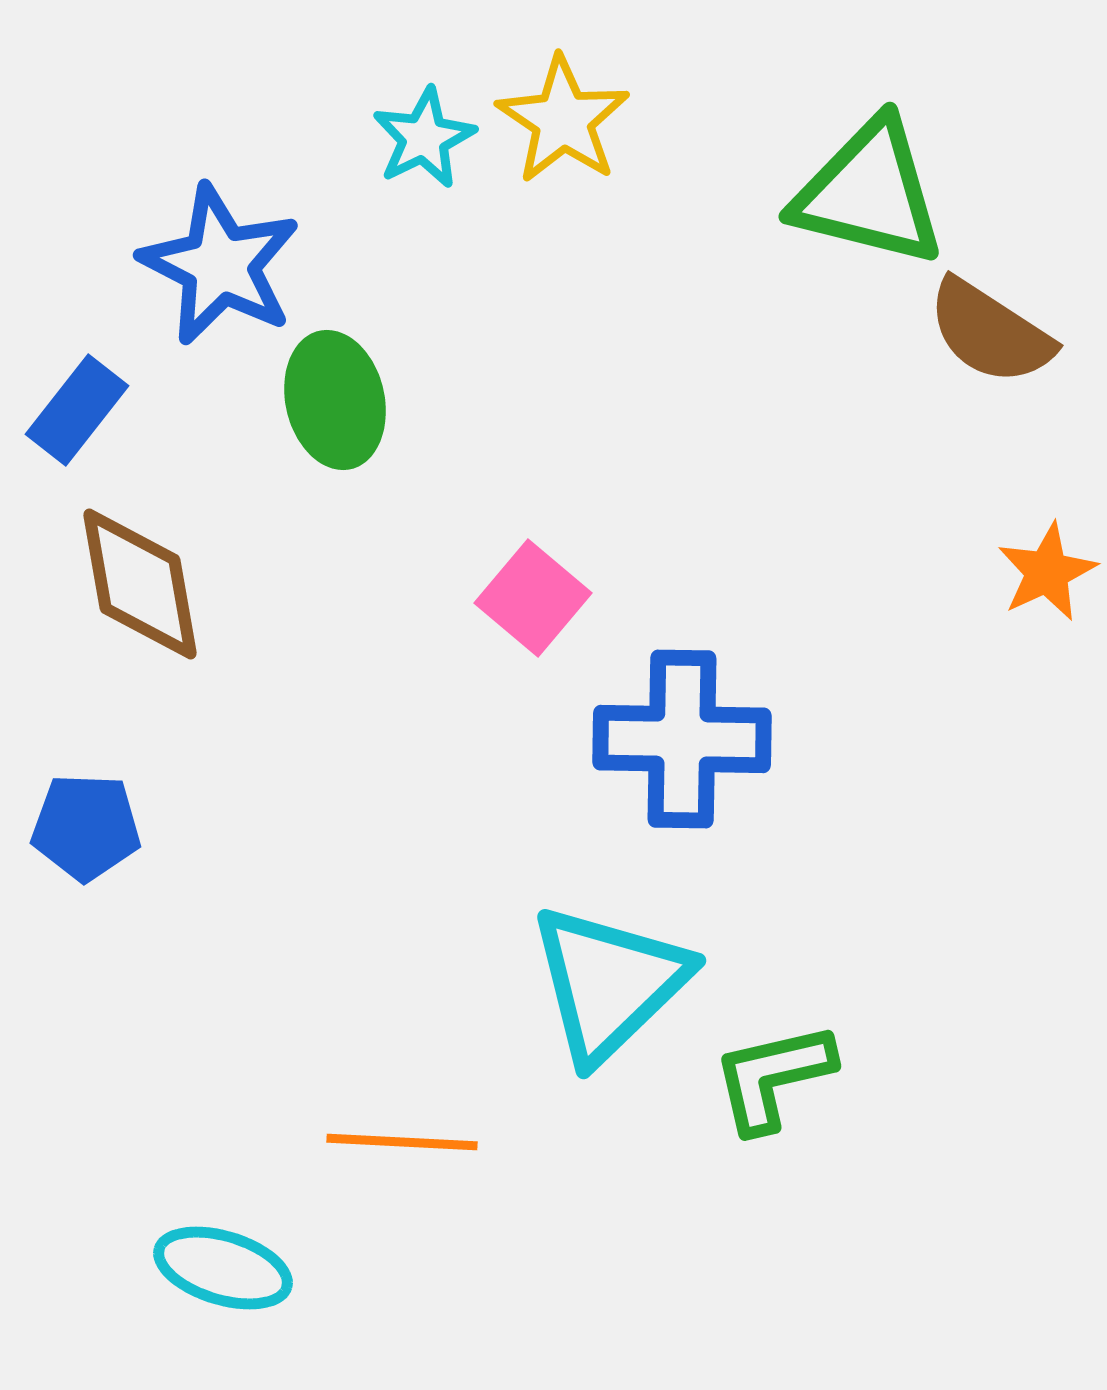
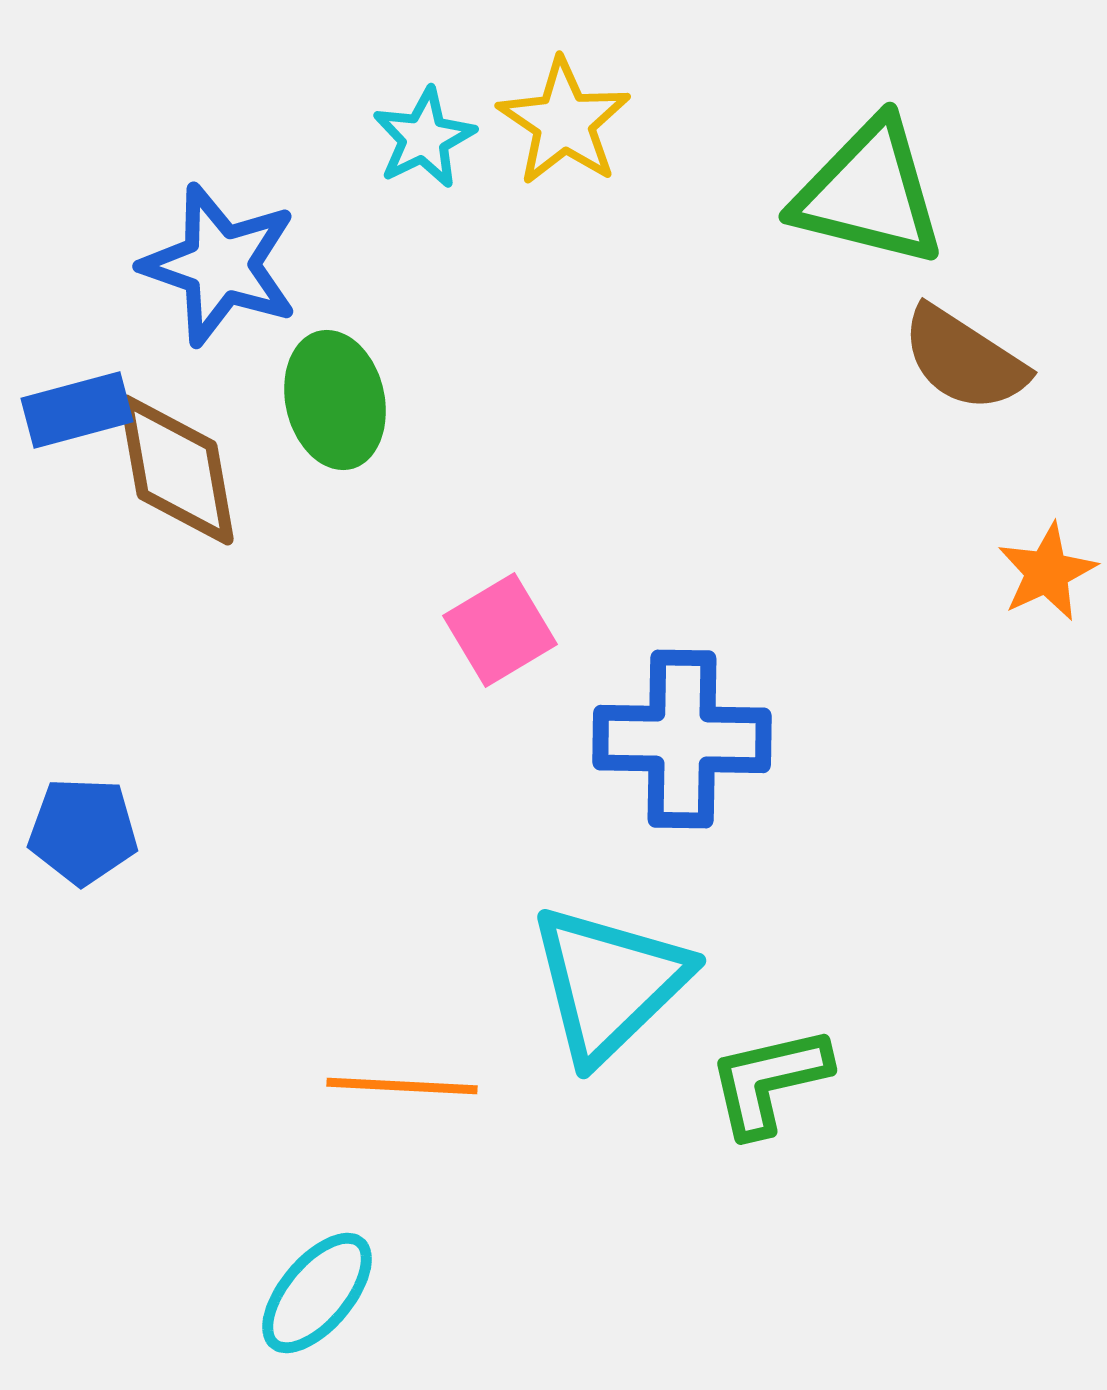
yellow star: moved 1 px right, 2 px down
blue star: rotated 8 degrees counterclockwise
brown semicircle: moved 26 px left, 27 px down
blue rectangle: rotated 37 degrees clockwise
brown diamond: moved 37 px right, 114 px up
pink square: moved 33 px left, 32 px down; rotated 19 degrees clockwise
blue pentagon: moved 3 px left, 4 px down
green L-shape: moved 4 px left, 4 px down
orange line: moved 56 px up
cyan ellipse: moved 94 px right, 25 px down; rotated 67 degrees counterclockwise
